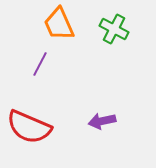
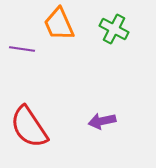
purple line: moved 18 px left, 15 px up; rotated 70 degrees clockwise
red semicircle: rotated 33 degrees clockwise
